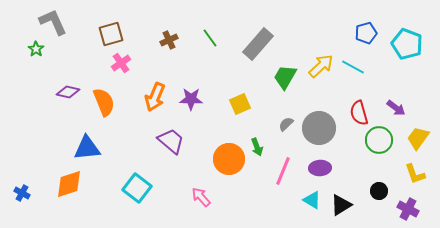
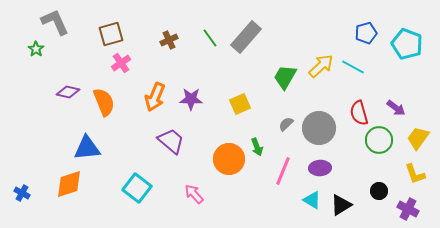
gray L-shape: moved 2 px right
gray rectangle: moved 12 px left, 7 px up
pink arrow: moved 7 px left, 3 px up
